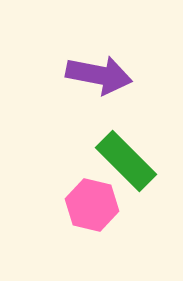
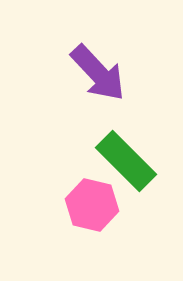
purple arrow: moved 1 px left, 2 px up; rotated 36 degrees clockwise
